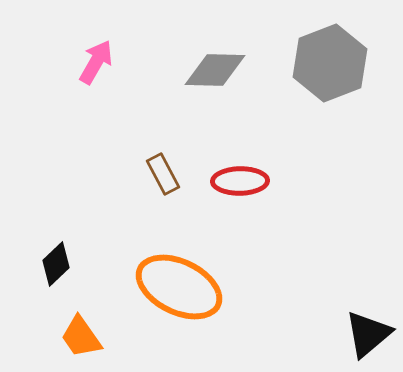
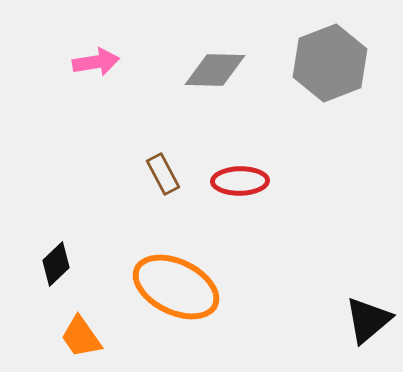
pink arrow: rotated 51 degrees clockwise
orange ellipse: moved 3 px left
black triangle: moved 14 px up
